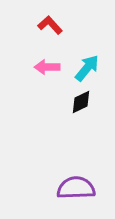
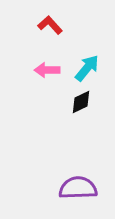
pink arrow: moved 3 px down
purple semicircle: moved 2 px right
